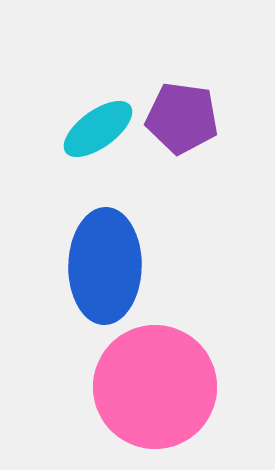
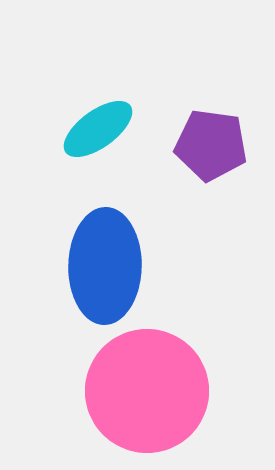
purple pentagon: moved 29 px right, 27 px down
pink circle: moved 8 px left, 4 px down
